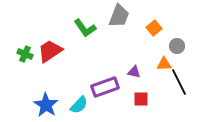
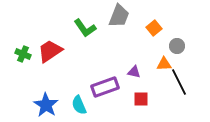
green cross: moved 2 px left
cyan semicircle: rotated 114 degrees clockwise
